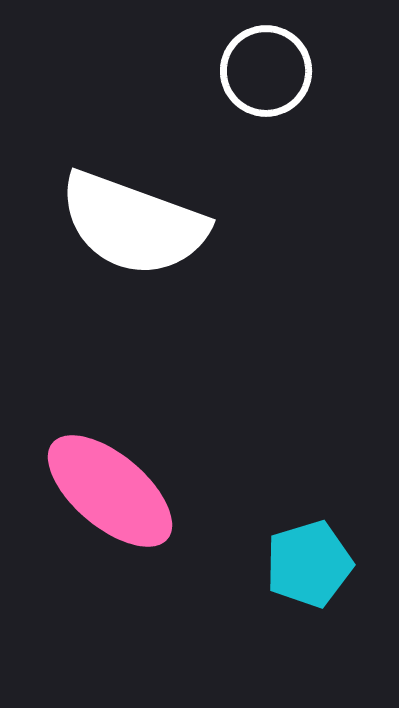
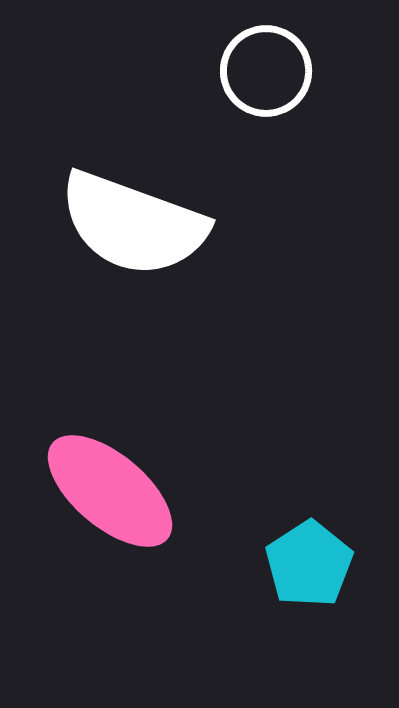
cyan pentagon: rotated 16 degrees counterclockwise
